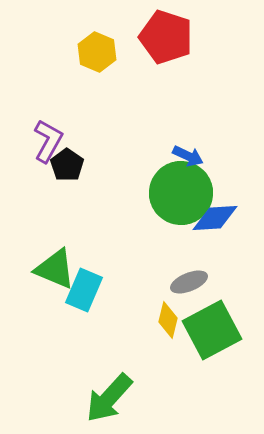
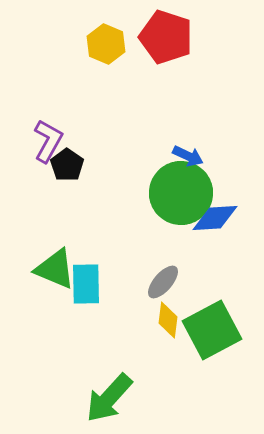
yellow hexagon: moved 9 px right, 8 px up
gray ellipse: moved 26 px left; rotated 27 degrees counterclockwise
cyan rectangle: moved 2 px right, 6 px up; rotated 24 degrees counterclockwise
yellow diamond: rotated 6 degrees counterclockwise
